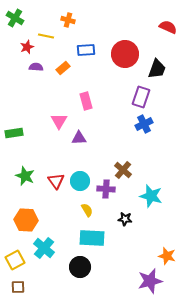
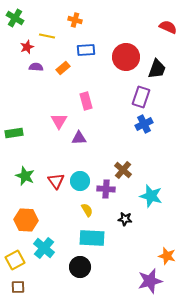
orange cross: moved 7 px right
yellow line: moved 1 px right
red circle: moved 1 px right, 3 px down
